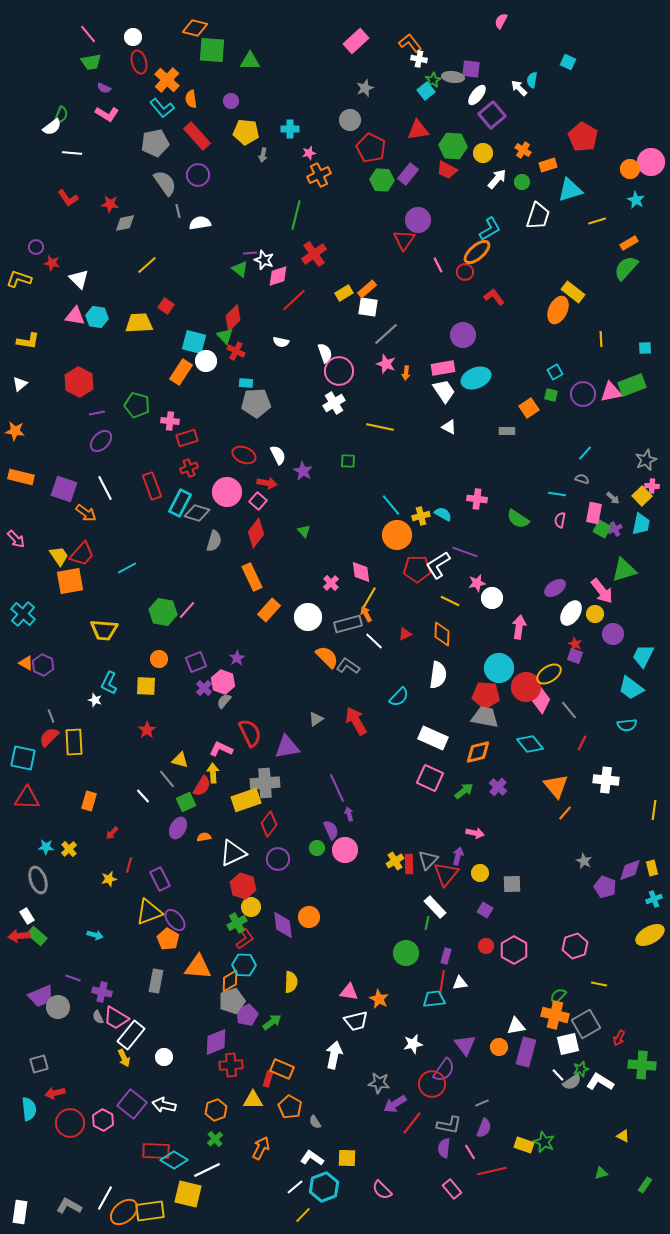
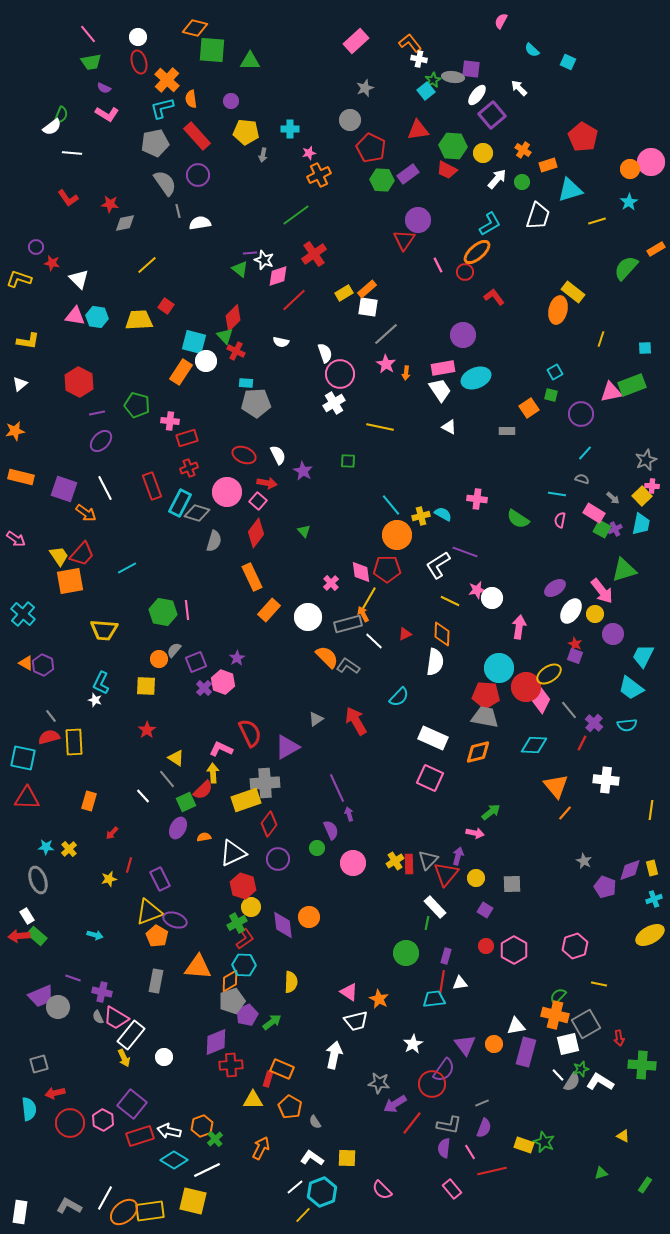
white circle at (133, 37): moved 5 px right
cyan semicircle at (532, 80): moved 30 px up; rotated 56 degrees counterclockwise
cyan L-shape at (162, 108): rotated 115 degrees clockwise
purple rectangle at (408, 174): rotated 15 degrees clockwise
cyan star at (636, 200): moved 7 px left, 2 px down; rotated 12 degrees clockwise
green line at (296, 215): rotated 40 degrees clockwise
cyan L-shape at (490, 229): moved 5 px up
orange rectangle at (629, 243): moved 27 px right, 6 px down
orange ellipse at (558, 310): rotated 12 degrees counterclockwise
yellow trapezoid at (139, 323): moved 3 px up
yellow line at (601, 339): rotated 21 degrees clockwise
pink star at (386, 364): rotated 12 degrees clockwise
pink circle at (339, 371): moved 1 px right, 3 px down
white trapezoid at (444, 391): moved 4 px left, 1 px up
purple circle at (583, 394): moved 2 px left, 20 px down
orange star at (15, 431): rotated 18 degrees counterclockwise
pink rectangle at (594, 513): rotated 70 degrees counterclockwise
pink arrow at (16, 539): rotated 12 degrees counterclockwise
red pentagon at (417, 569): moved 30 px left
pink star at (477, 583): moved 7 px down
pink line at (187, 610): rotated 48 degrees counterclockwise
white ellipse at (571, 613): moved 2 px up
orange arrow at (366, 614): moved 3 px left
white semicircle at (438, 675): moved 3 px left, 13 px up
cyan L-shape at (109, 683): moved 8 px left
gray semicircle at (224, 701): moved 50 px left, 51 px up
gray line at (51, 716): rotated 16 degrees counterclockwise
red semicircle at (49, 737): rotated 30 degrees clockwise
cyan diamond at (530, 744): moved 4 px right, 1 px down; rotated 48 degrees counterclockwise
purple triangle at (287, 747): rotated 20 degrees counterclockwise
yellow triangle at (180, 760): moved 4 px left, 2 px up; rotated 18 degrees clockwise
red semicircle at (202, 786): moved 1 px right, 4 px down; rotated 15 degrees clockwise
purple cross at (498, 787): moved 96 px right, 64 px up
green arrow at (464, 791): moved 27 px right, 21 px down
yellow line at (654, 810): moved 3 px left
pink circle at (345, 850): moved 8 px right, 13 px down
yellow circle at (480, 873): moved 4 px left, 5 px down
purple ellipse at (175, 920): rotated 30 degrees counterclockwise
orange pentagon at (168, 939): moved 11 px left, 3 px up
pink triangle at (349, 992): rotated 24 degrees clockwise
red arrow at (619, 1038): rotated 35 degrees counterclockwise
white star at (413, 1044): rotated 18 degrees counterclockwise
orange circle at (499, 1047): moved 5 px left, 3 px up
gray semicircle at (572, 1082): rotated 24 degrees counterclockwise
white arrow at (164, 1105): moved 5 px right, 26 px down
orange hexagon at (216, 1110): moved 14 px left, 16 px down
red rectangle at (156, 1151): moved 16 px left, 15 px up; rotated 20 degrees counterclockwise
cyan hexagon at (324, 1187): moved 2 px left, 5 px down
yellow square at (188, 1194): moved 5 px right, 7 px down
